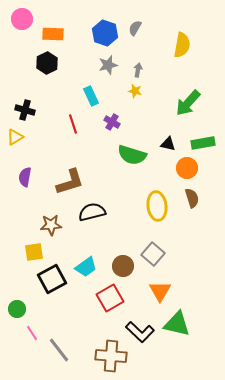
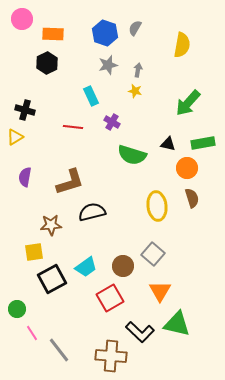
red line: moved 3 px down; rotated 66 degrees counterclockwise
